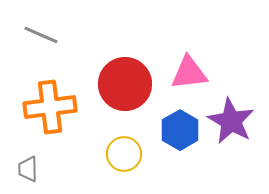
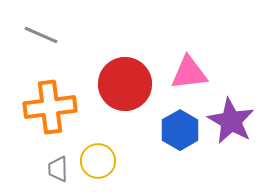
yellow circle: moved 26 px left, 7 px down
gray trapezoid: moved 30 px right
